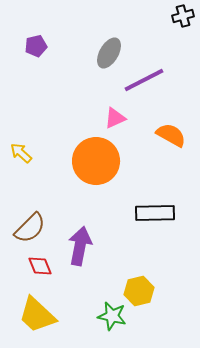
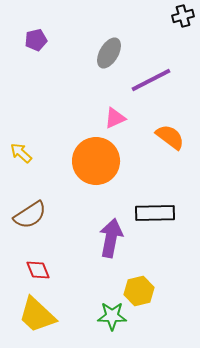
purple pentagon: moved 6 px up
purple line: moved 7 px right
orange semicircle: moved 1 px left, 2 px down; rotated 8 degrees clockwise
brown semicircle: moved 13 px up; rotated 12 degrees clockwise
purple arrow: moved 31 px right, 8 px up
red diamond: moved 2 px left, 4 px down
green star: rotated 12 degrees counterclockwise
